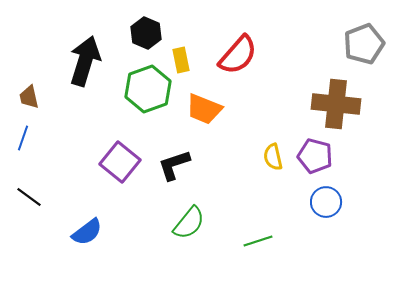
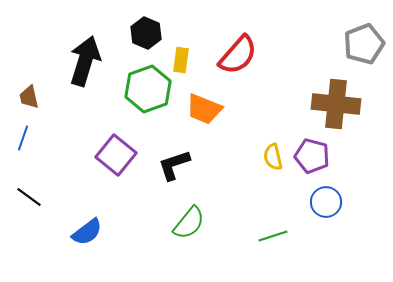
yellow rectangle: rotated 20 degrees clockwise
purple pentagon: moved 3 px left
purple square: moved 4 px left, 7 px up
green line: moved 15 px right, 5 px up
